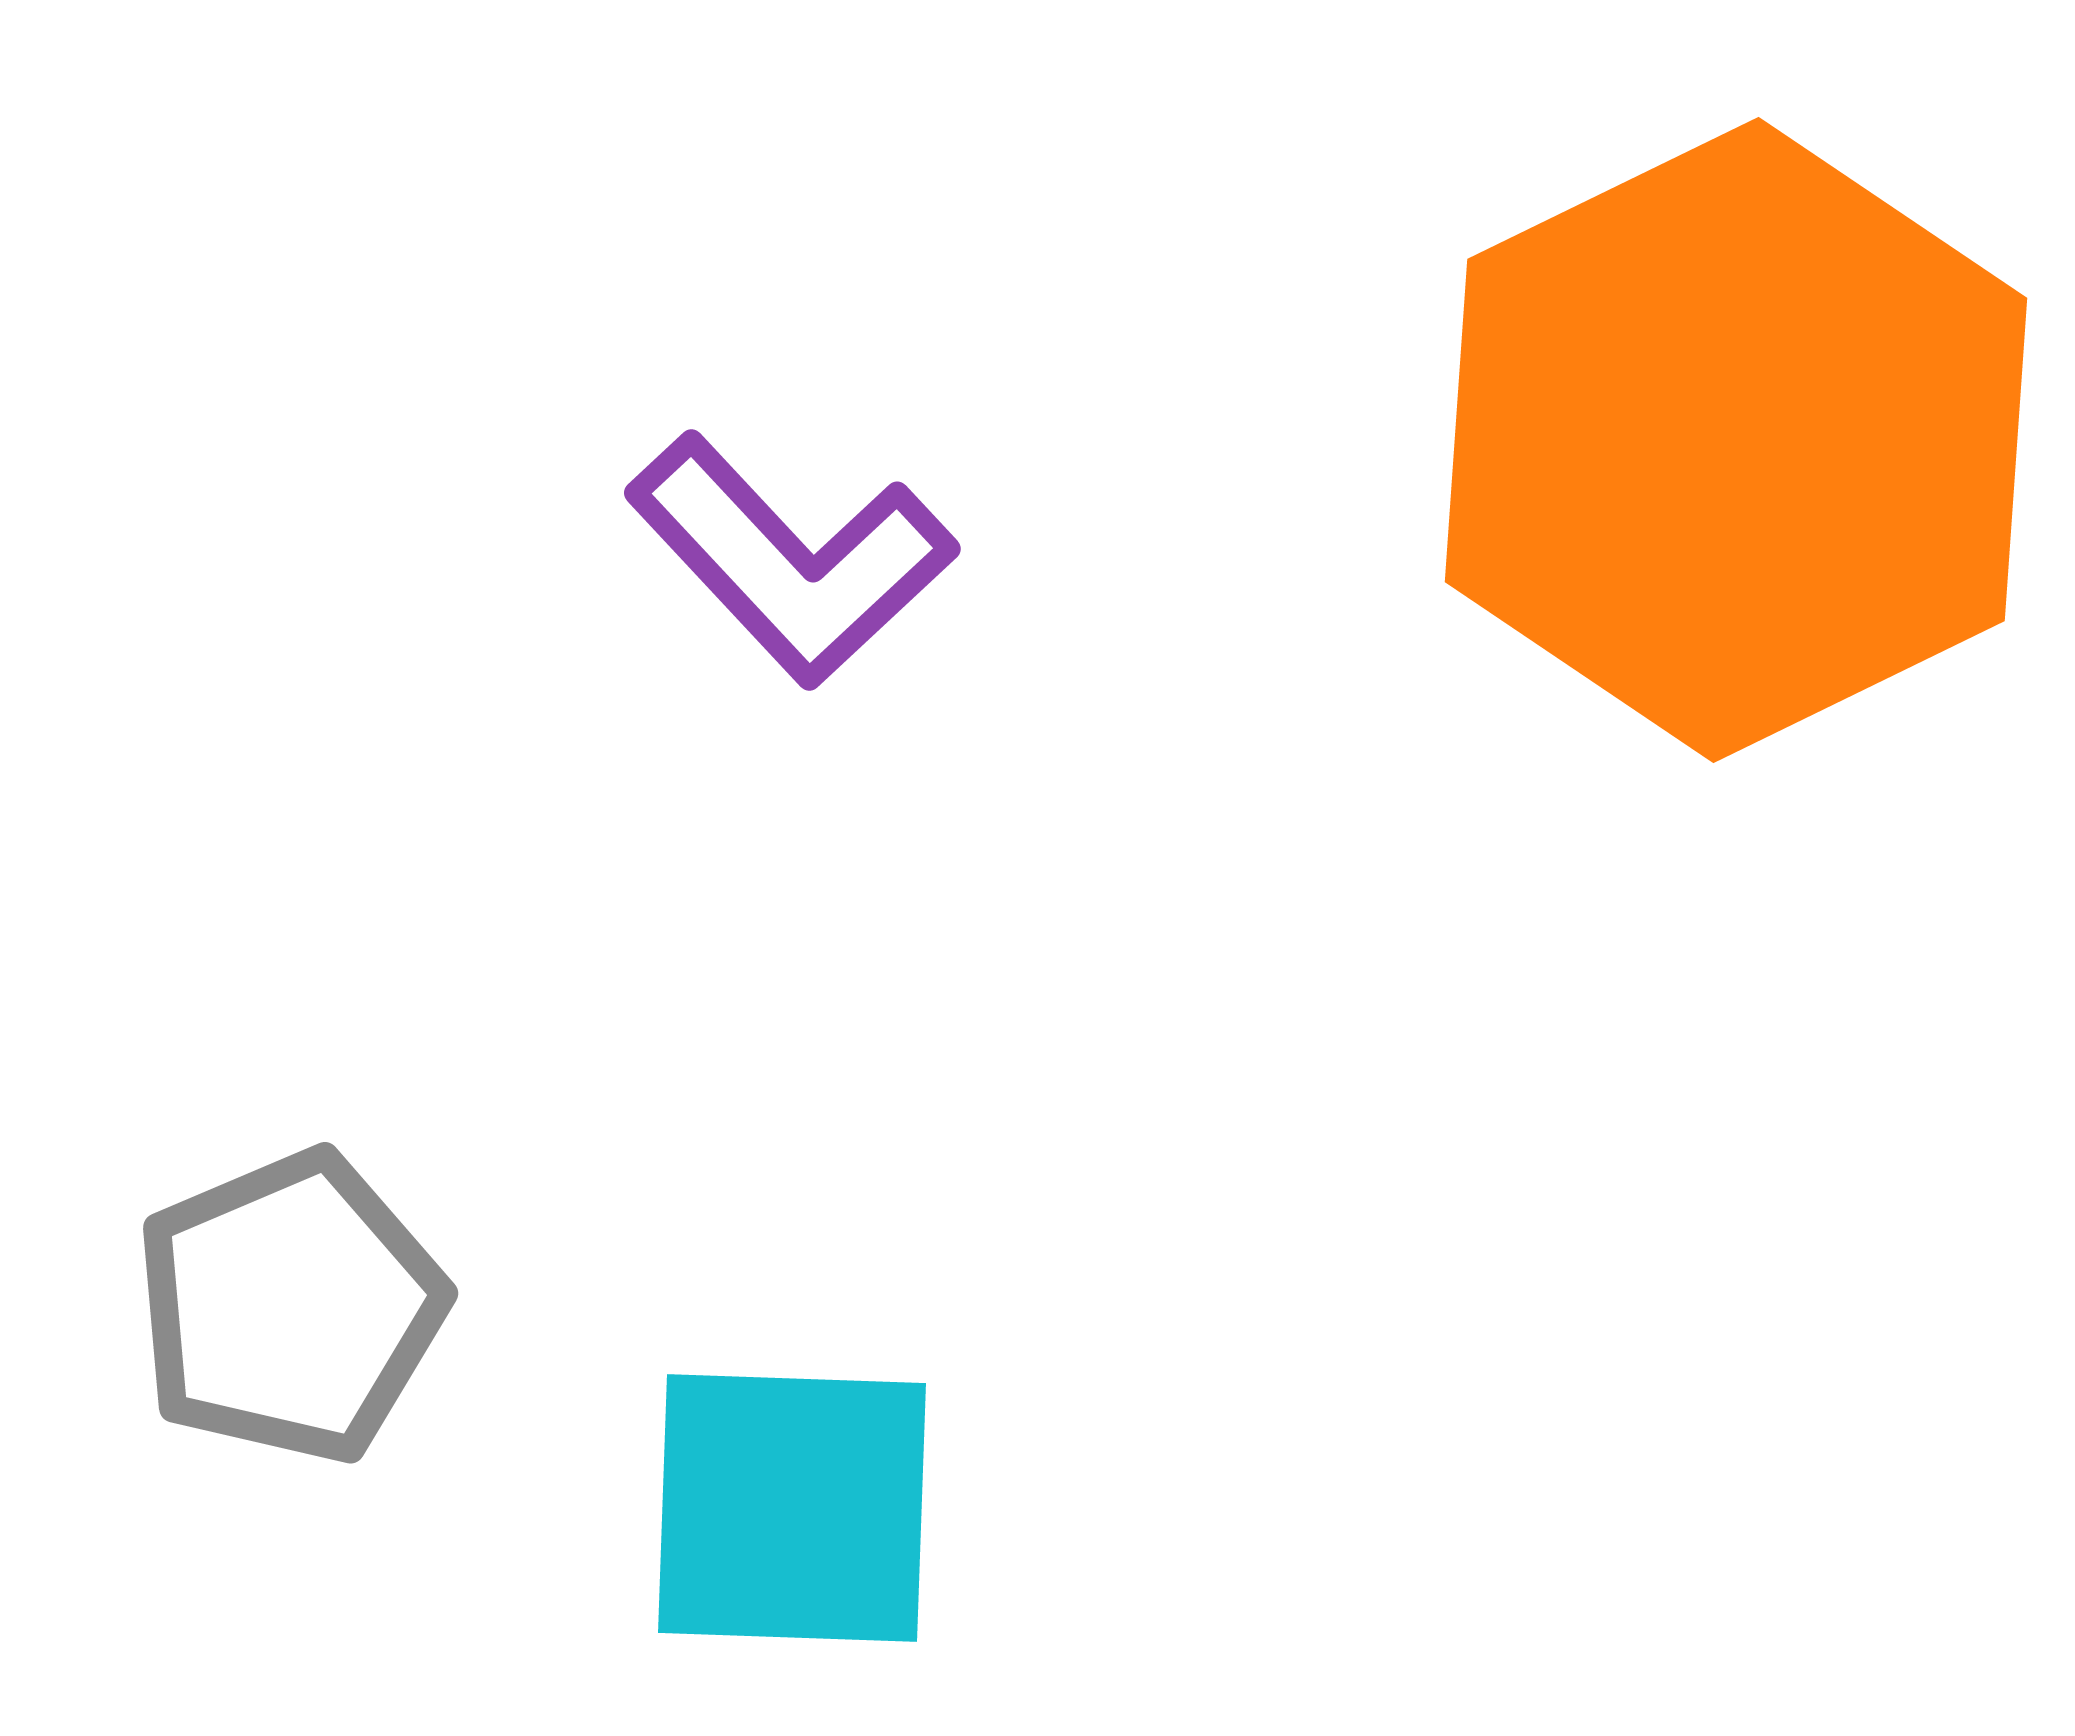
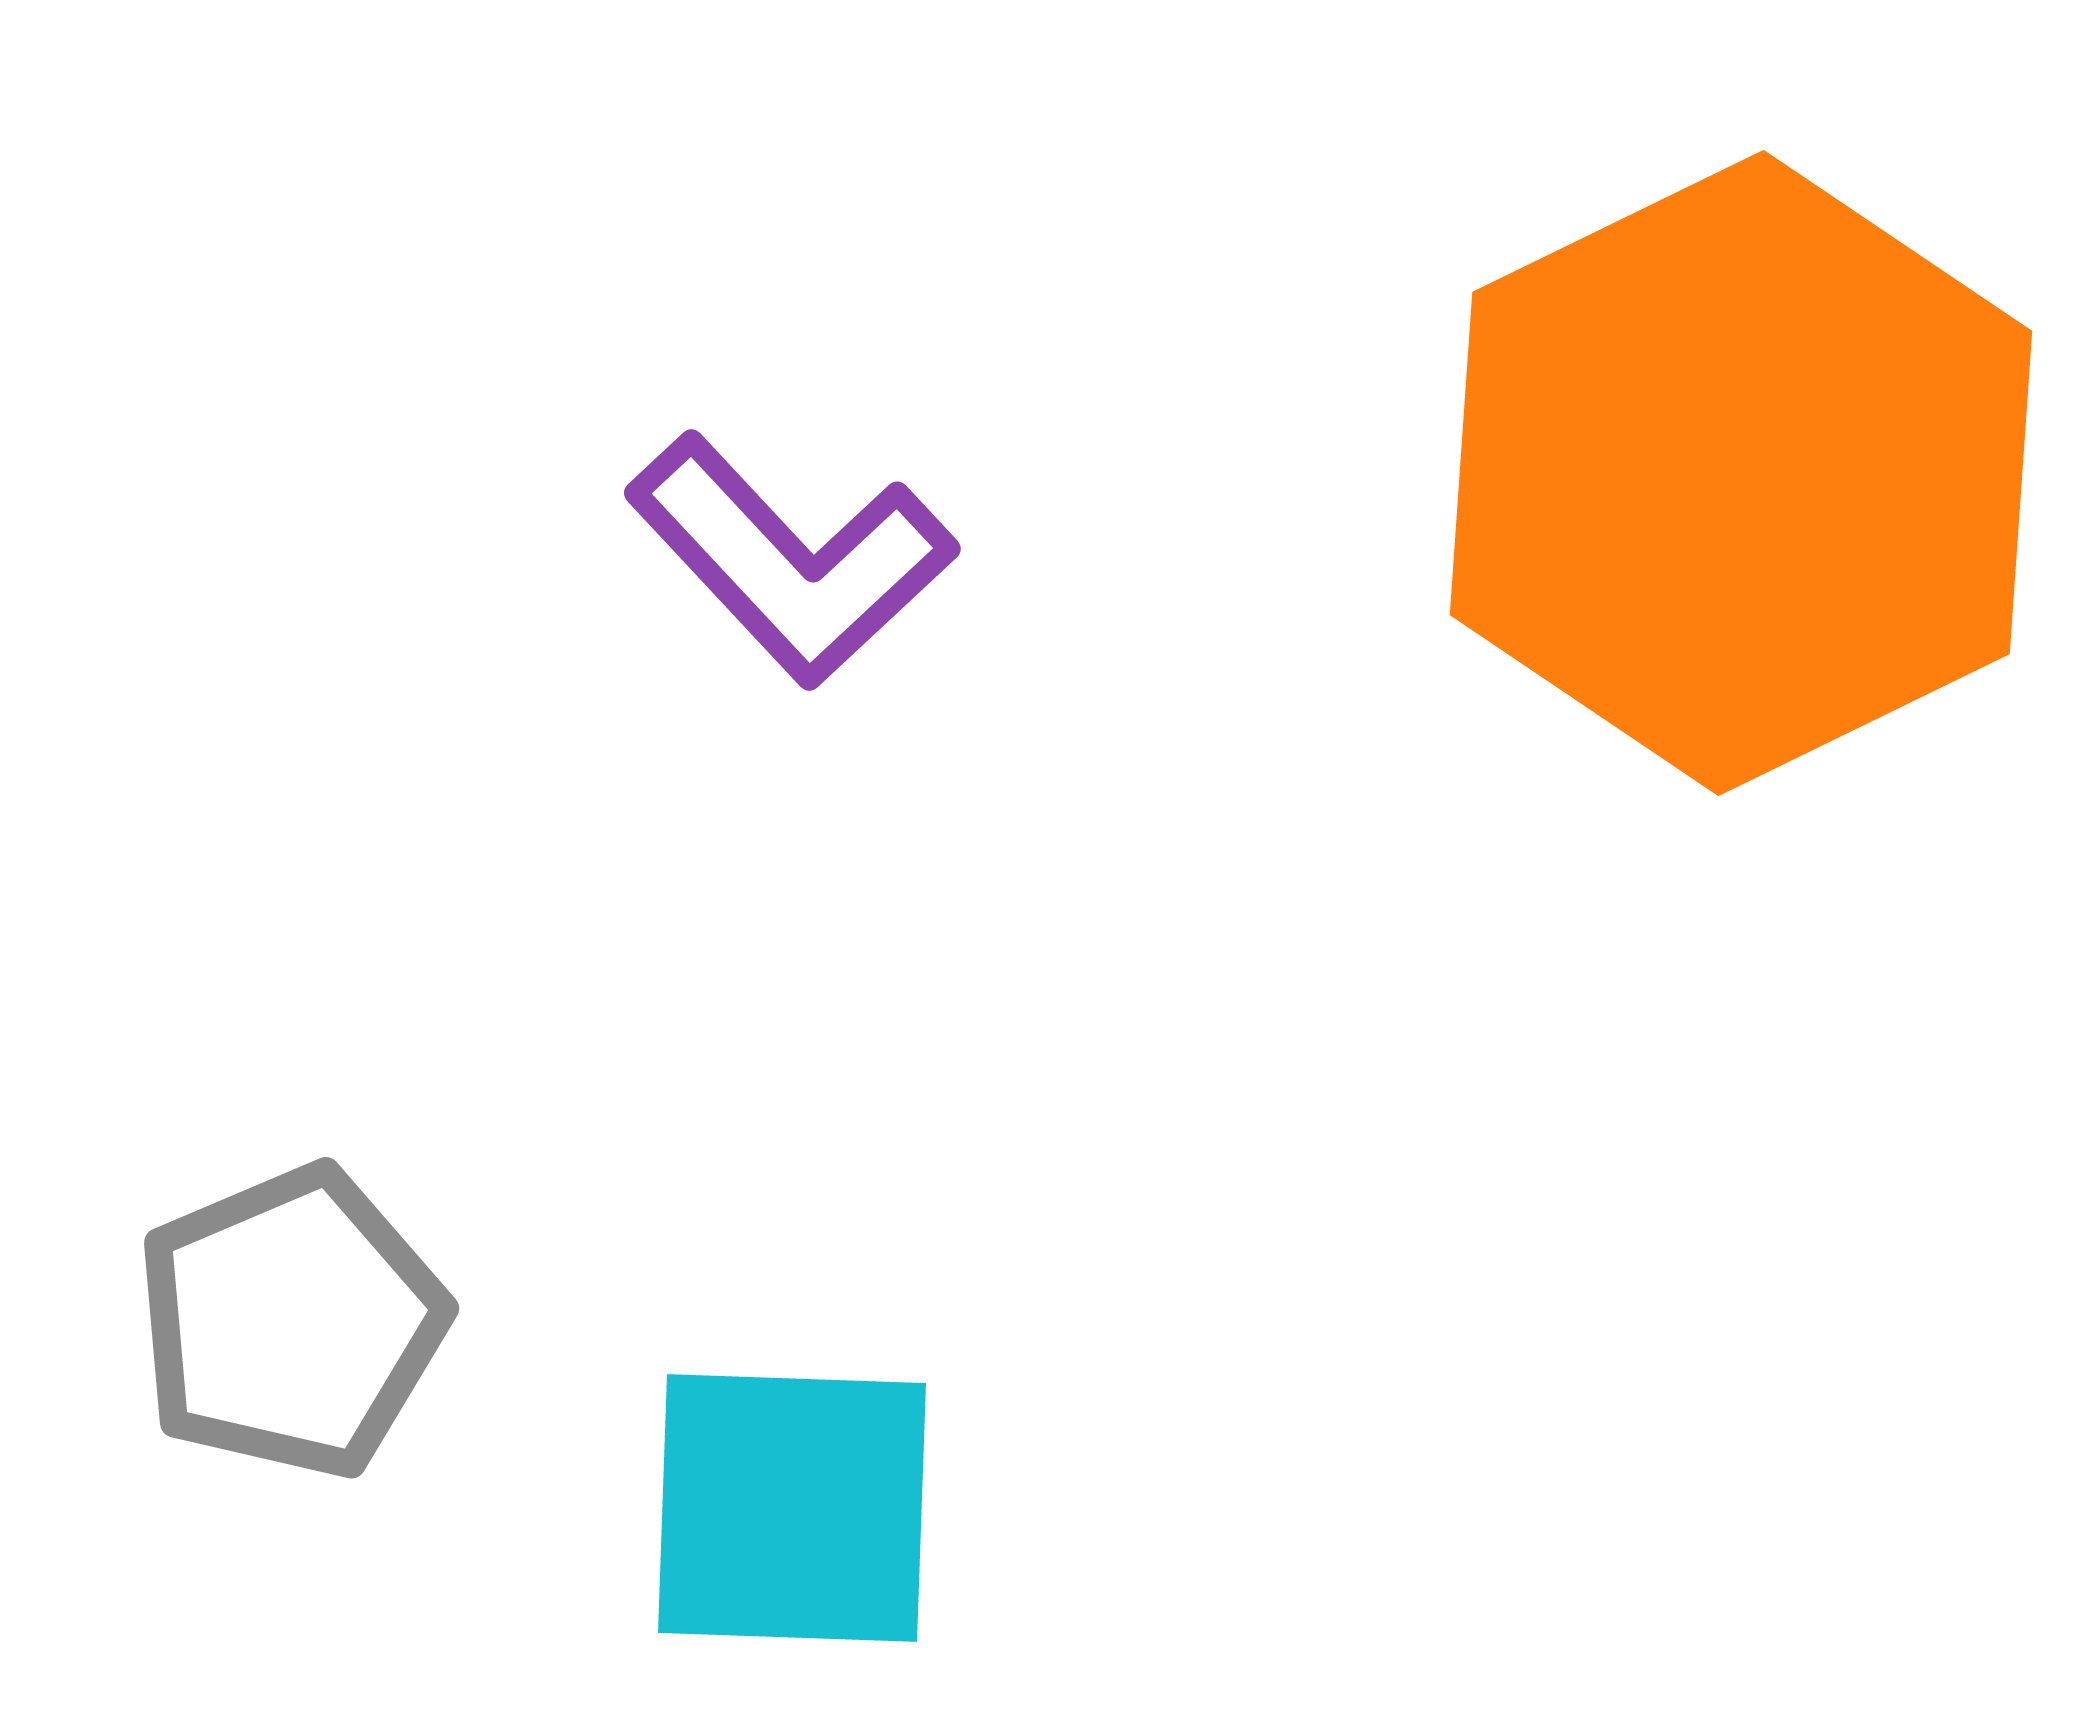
orange hexagon: moved 5 px right, 33 px down
gray pentagon: moved 1 px right, 15 px down
